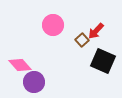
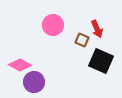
red arrow: moved 1 px right, 2 px up; rotated 66 degrees counterclockwise
brown square: rotated 24 degrees counterclockwise
black square: moved 2 px left
pink diamond: rotated 20 degrees counterclockwise
